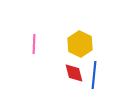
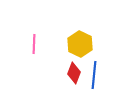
red diamond: rotated 35 degrees clockwise
